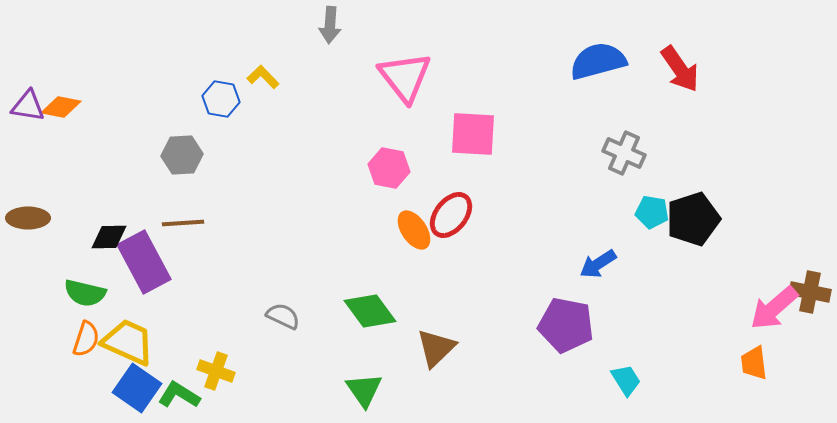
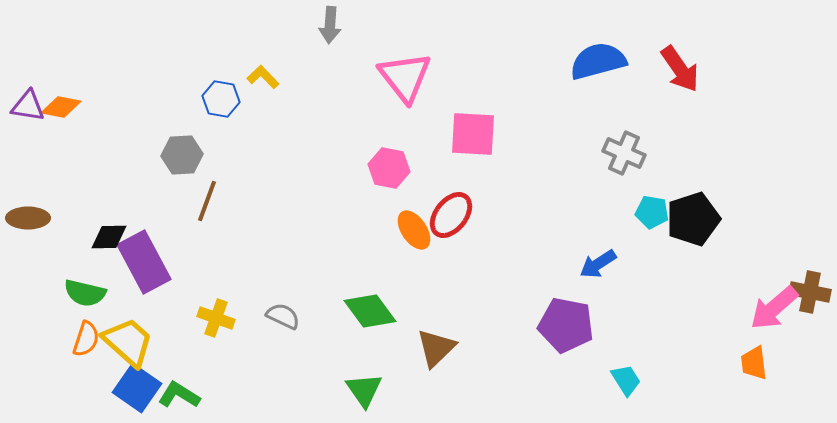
brown line: moved 24 px right, 22 px up; rotated 66 degrees counterclockwise
yellow trapezoid: rotated 18 degrees clockwise
yellow cross: moved 53 px up
